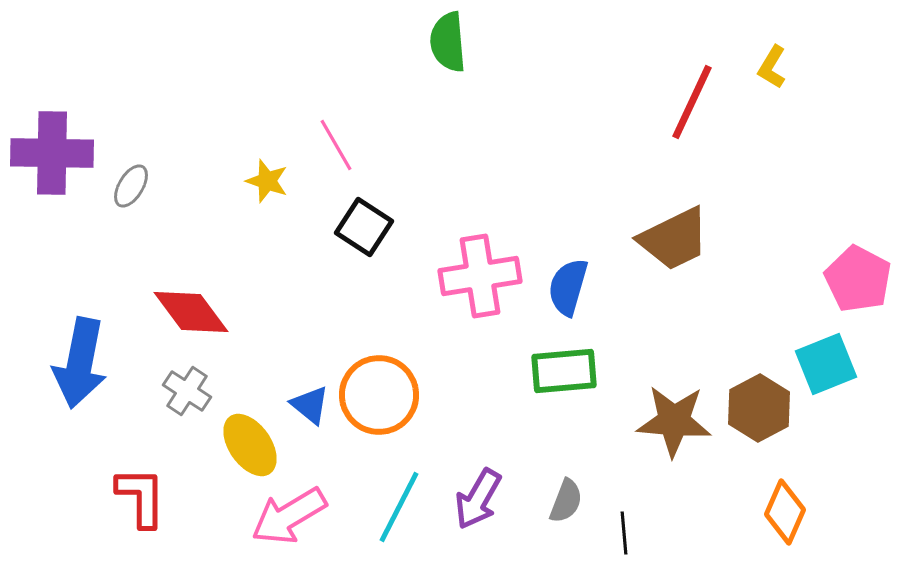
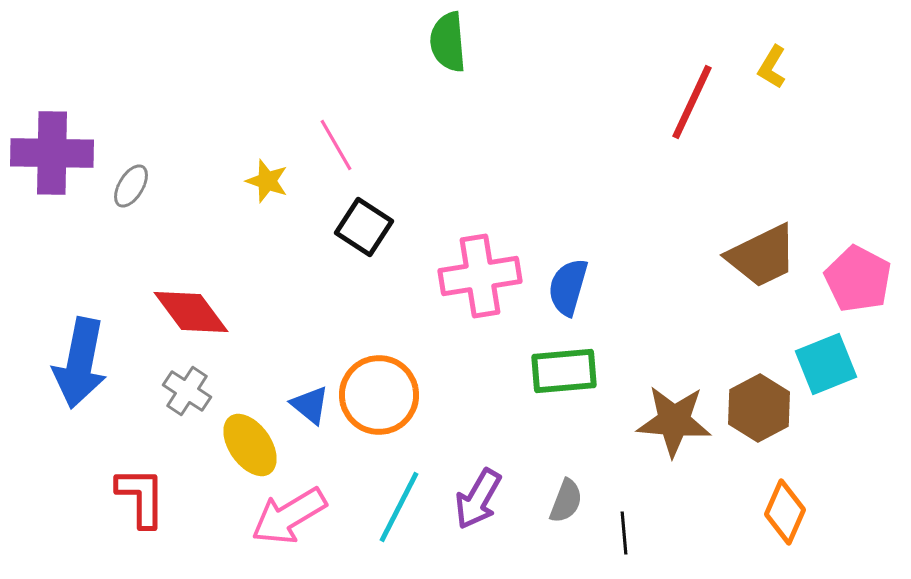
brown trapezoid: moved 88 px right, 17 px down
